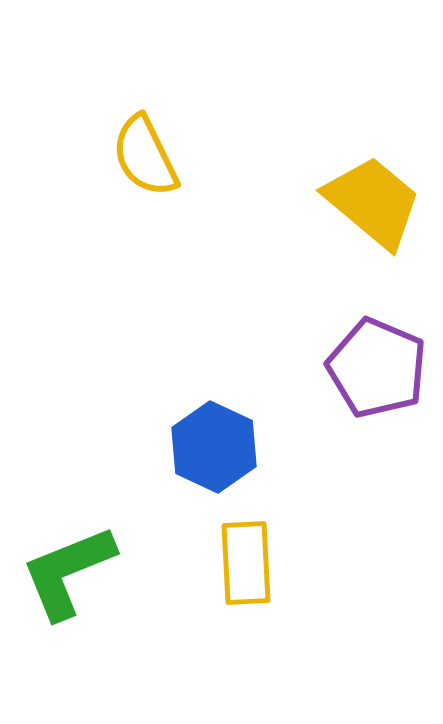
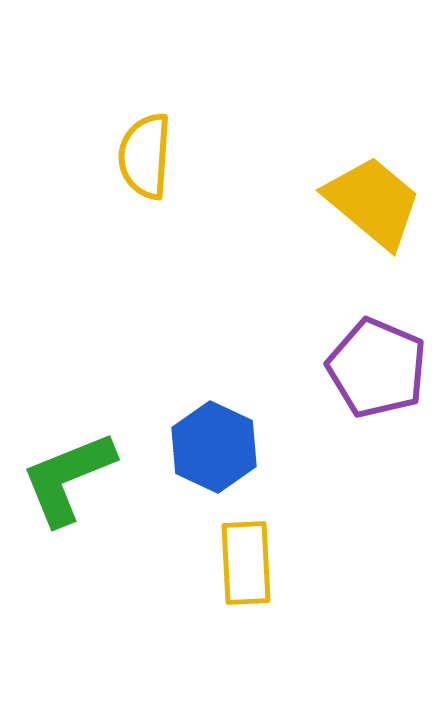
yellow semicircle: rotated 30 degrees clockwise
green L-shape: moved 94 px up
